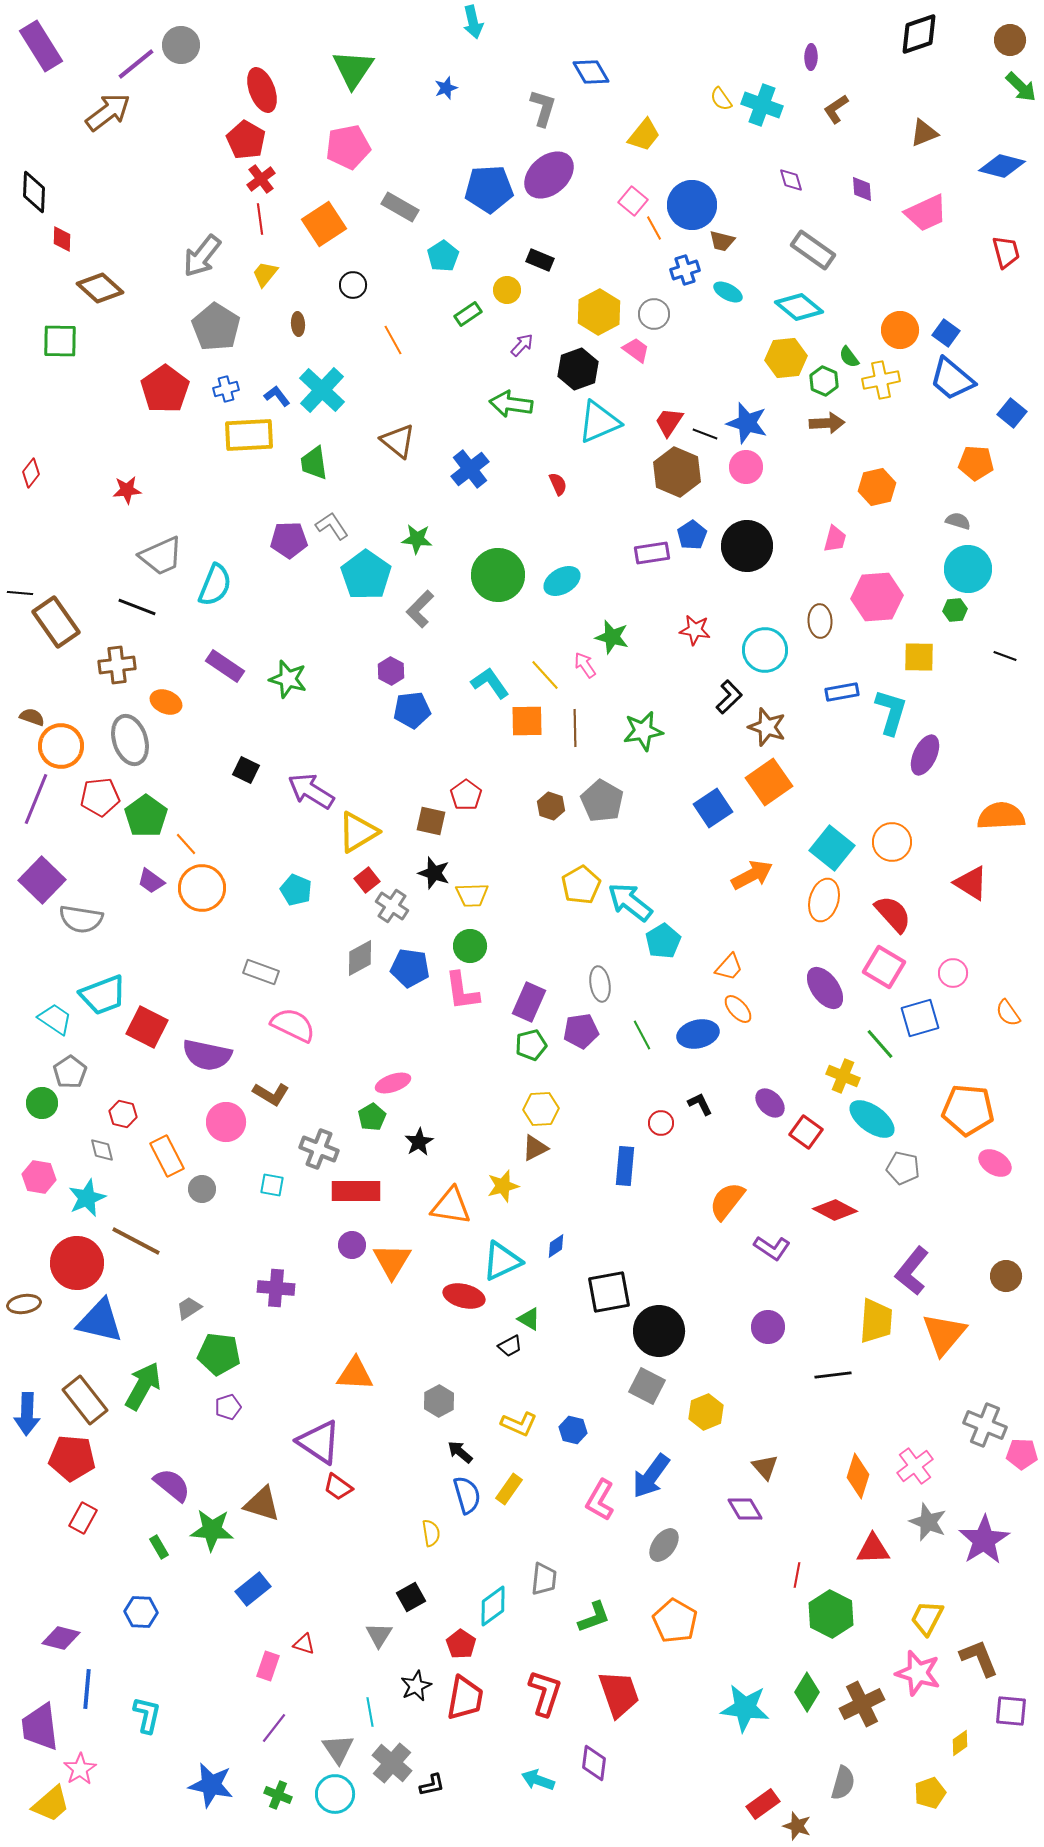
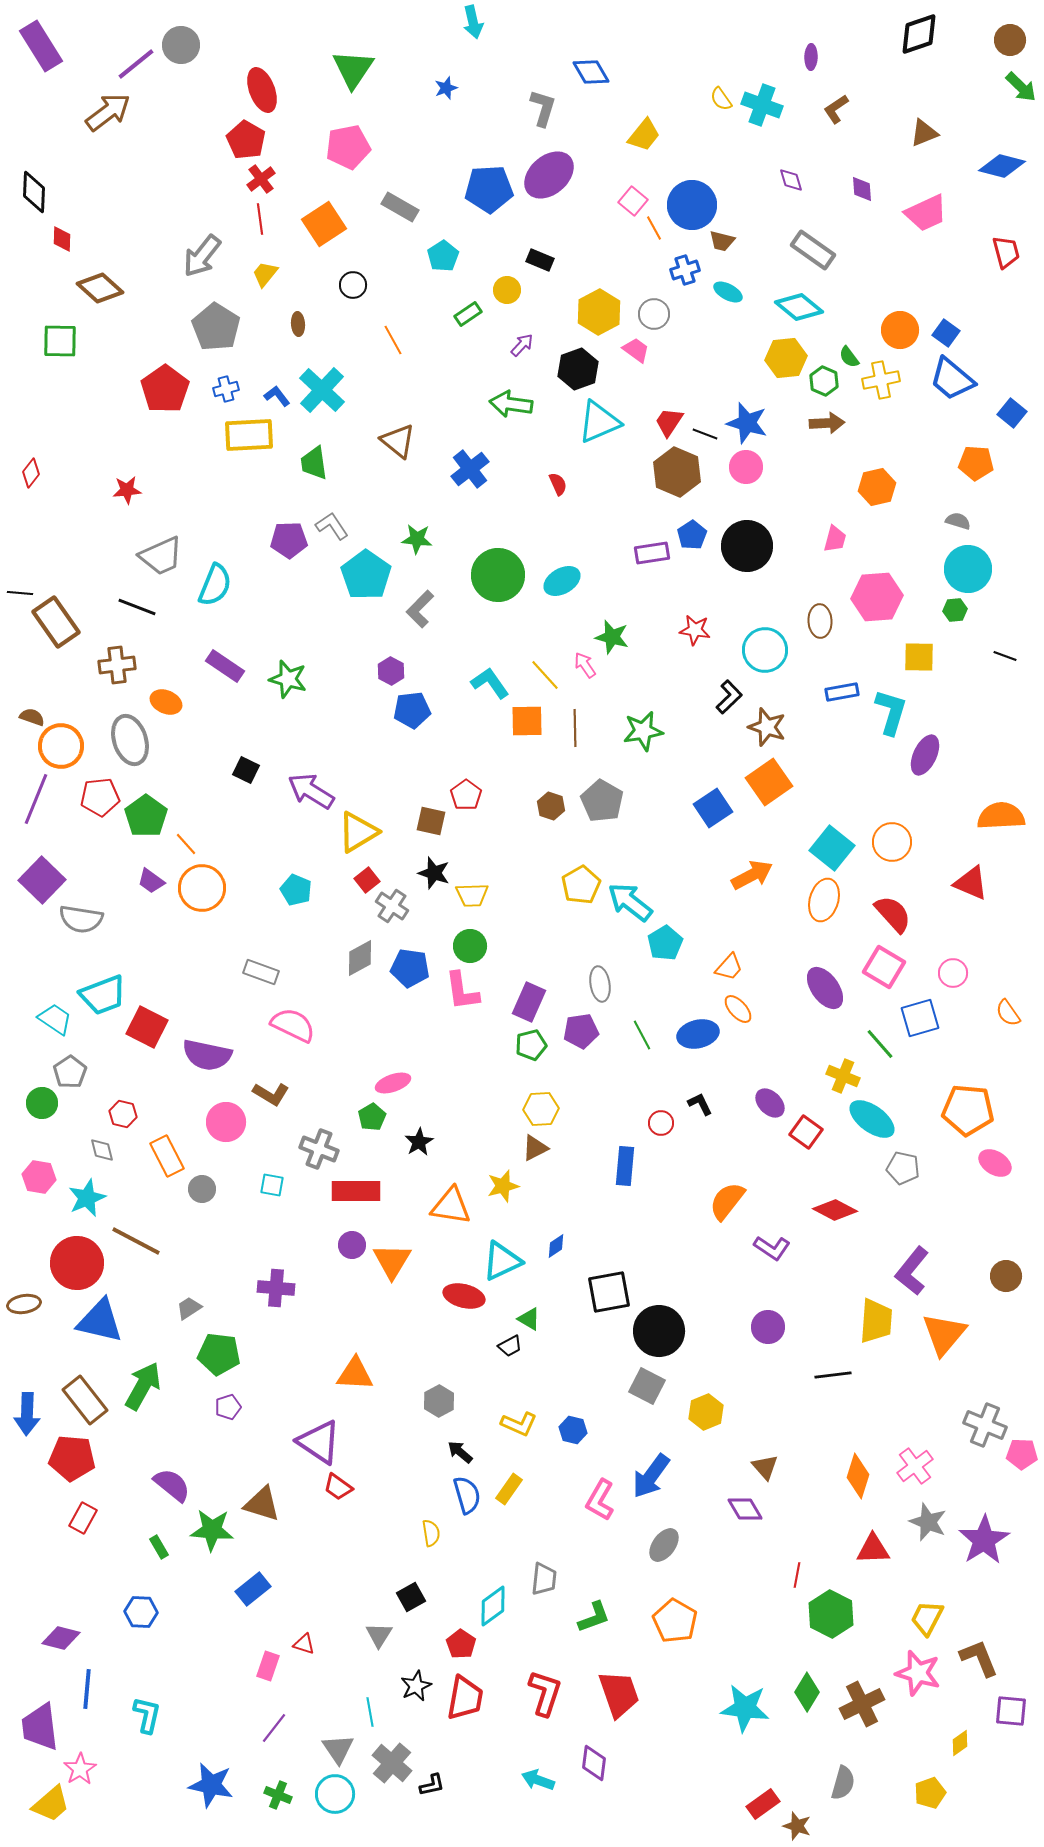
red triangle at (971, 883): rotated 9 degrees counterclockwise
cyan pentagon at (663, 941): moved 2 px right, 2 px down
